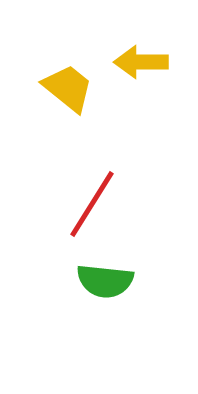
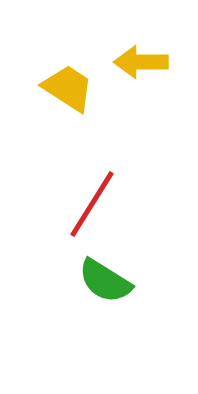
yellow trapezoid: rotated 6 degrees counterclockwise
green semicircle: rotated 26 degrees clockwise
